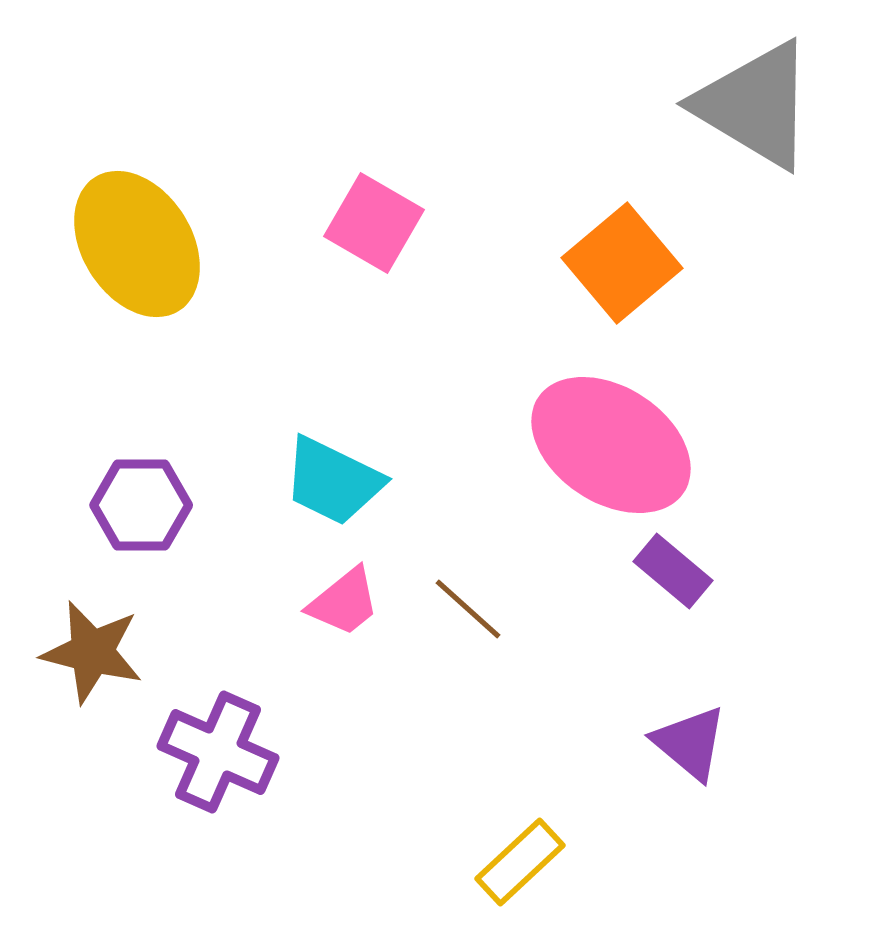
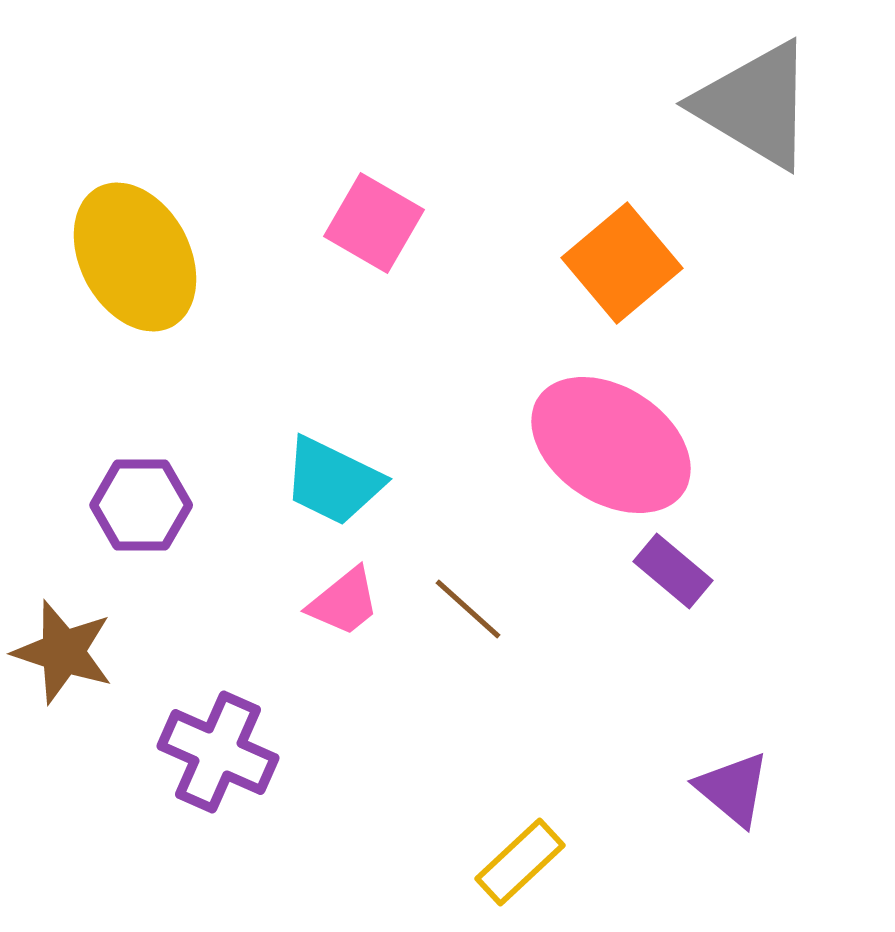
yellow ellipse: moved 2 px left, 13 px down; rotated 4 degrees clockwise
brown star: moved 29 px left; rotated 4 degrees clockwise
purple triangle: moved 43 px right, 46 px down
